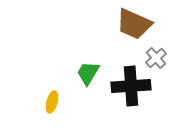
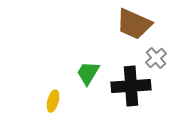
yellow ellipse: moved 1 px right, 1 px up
